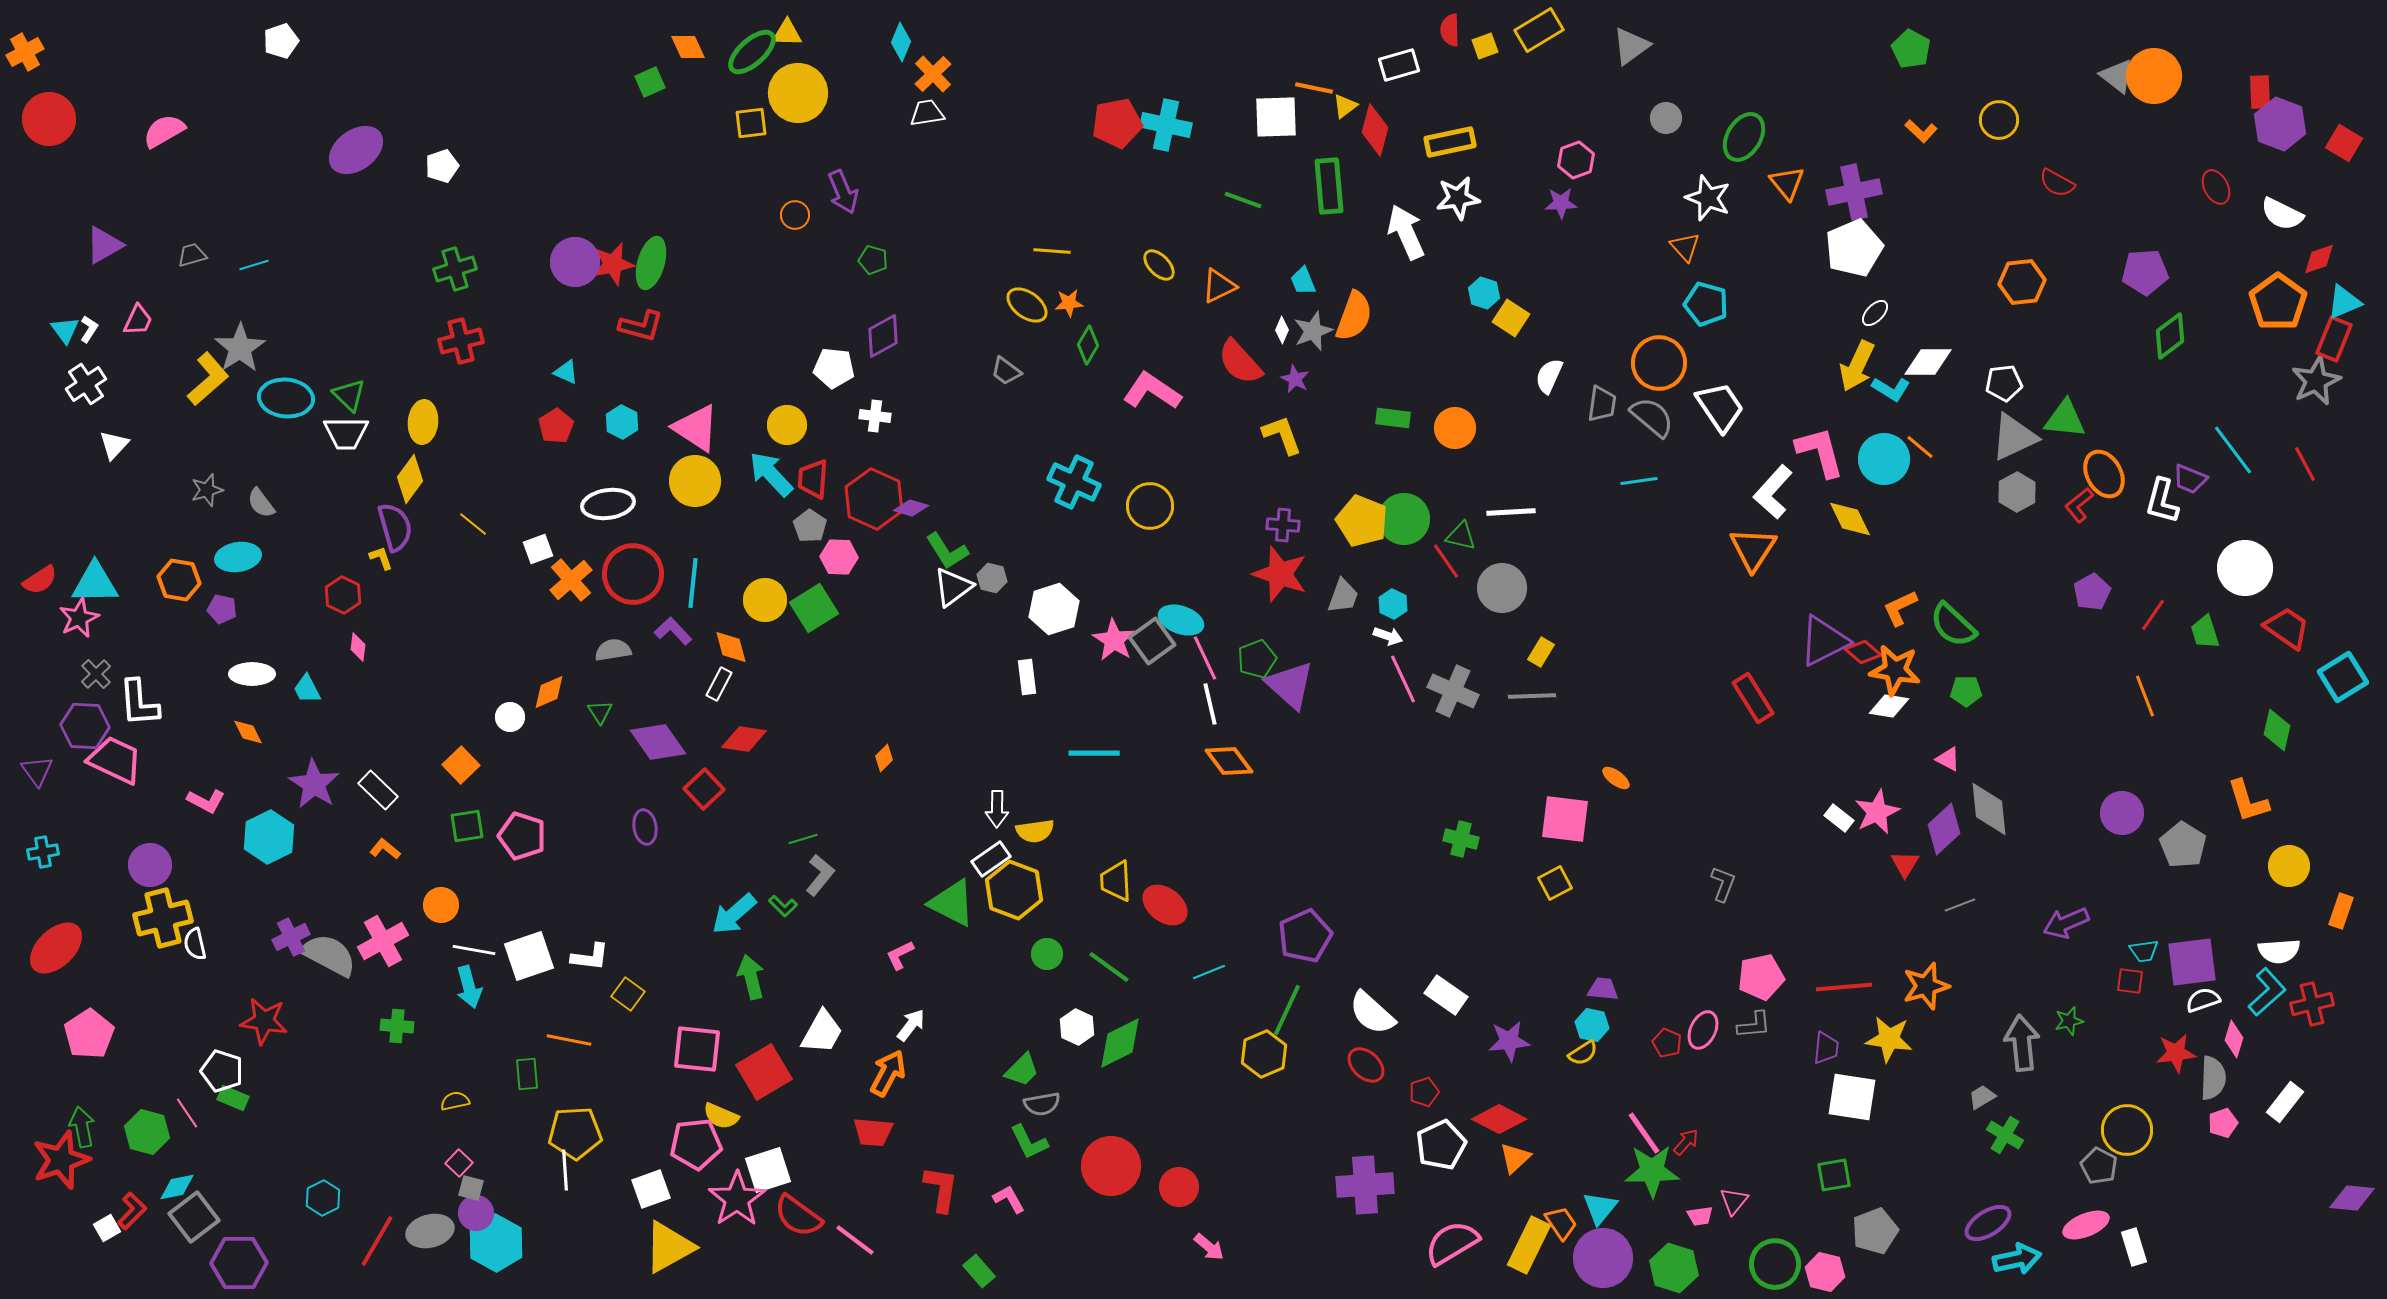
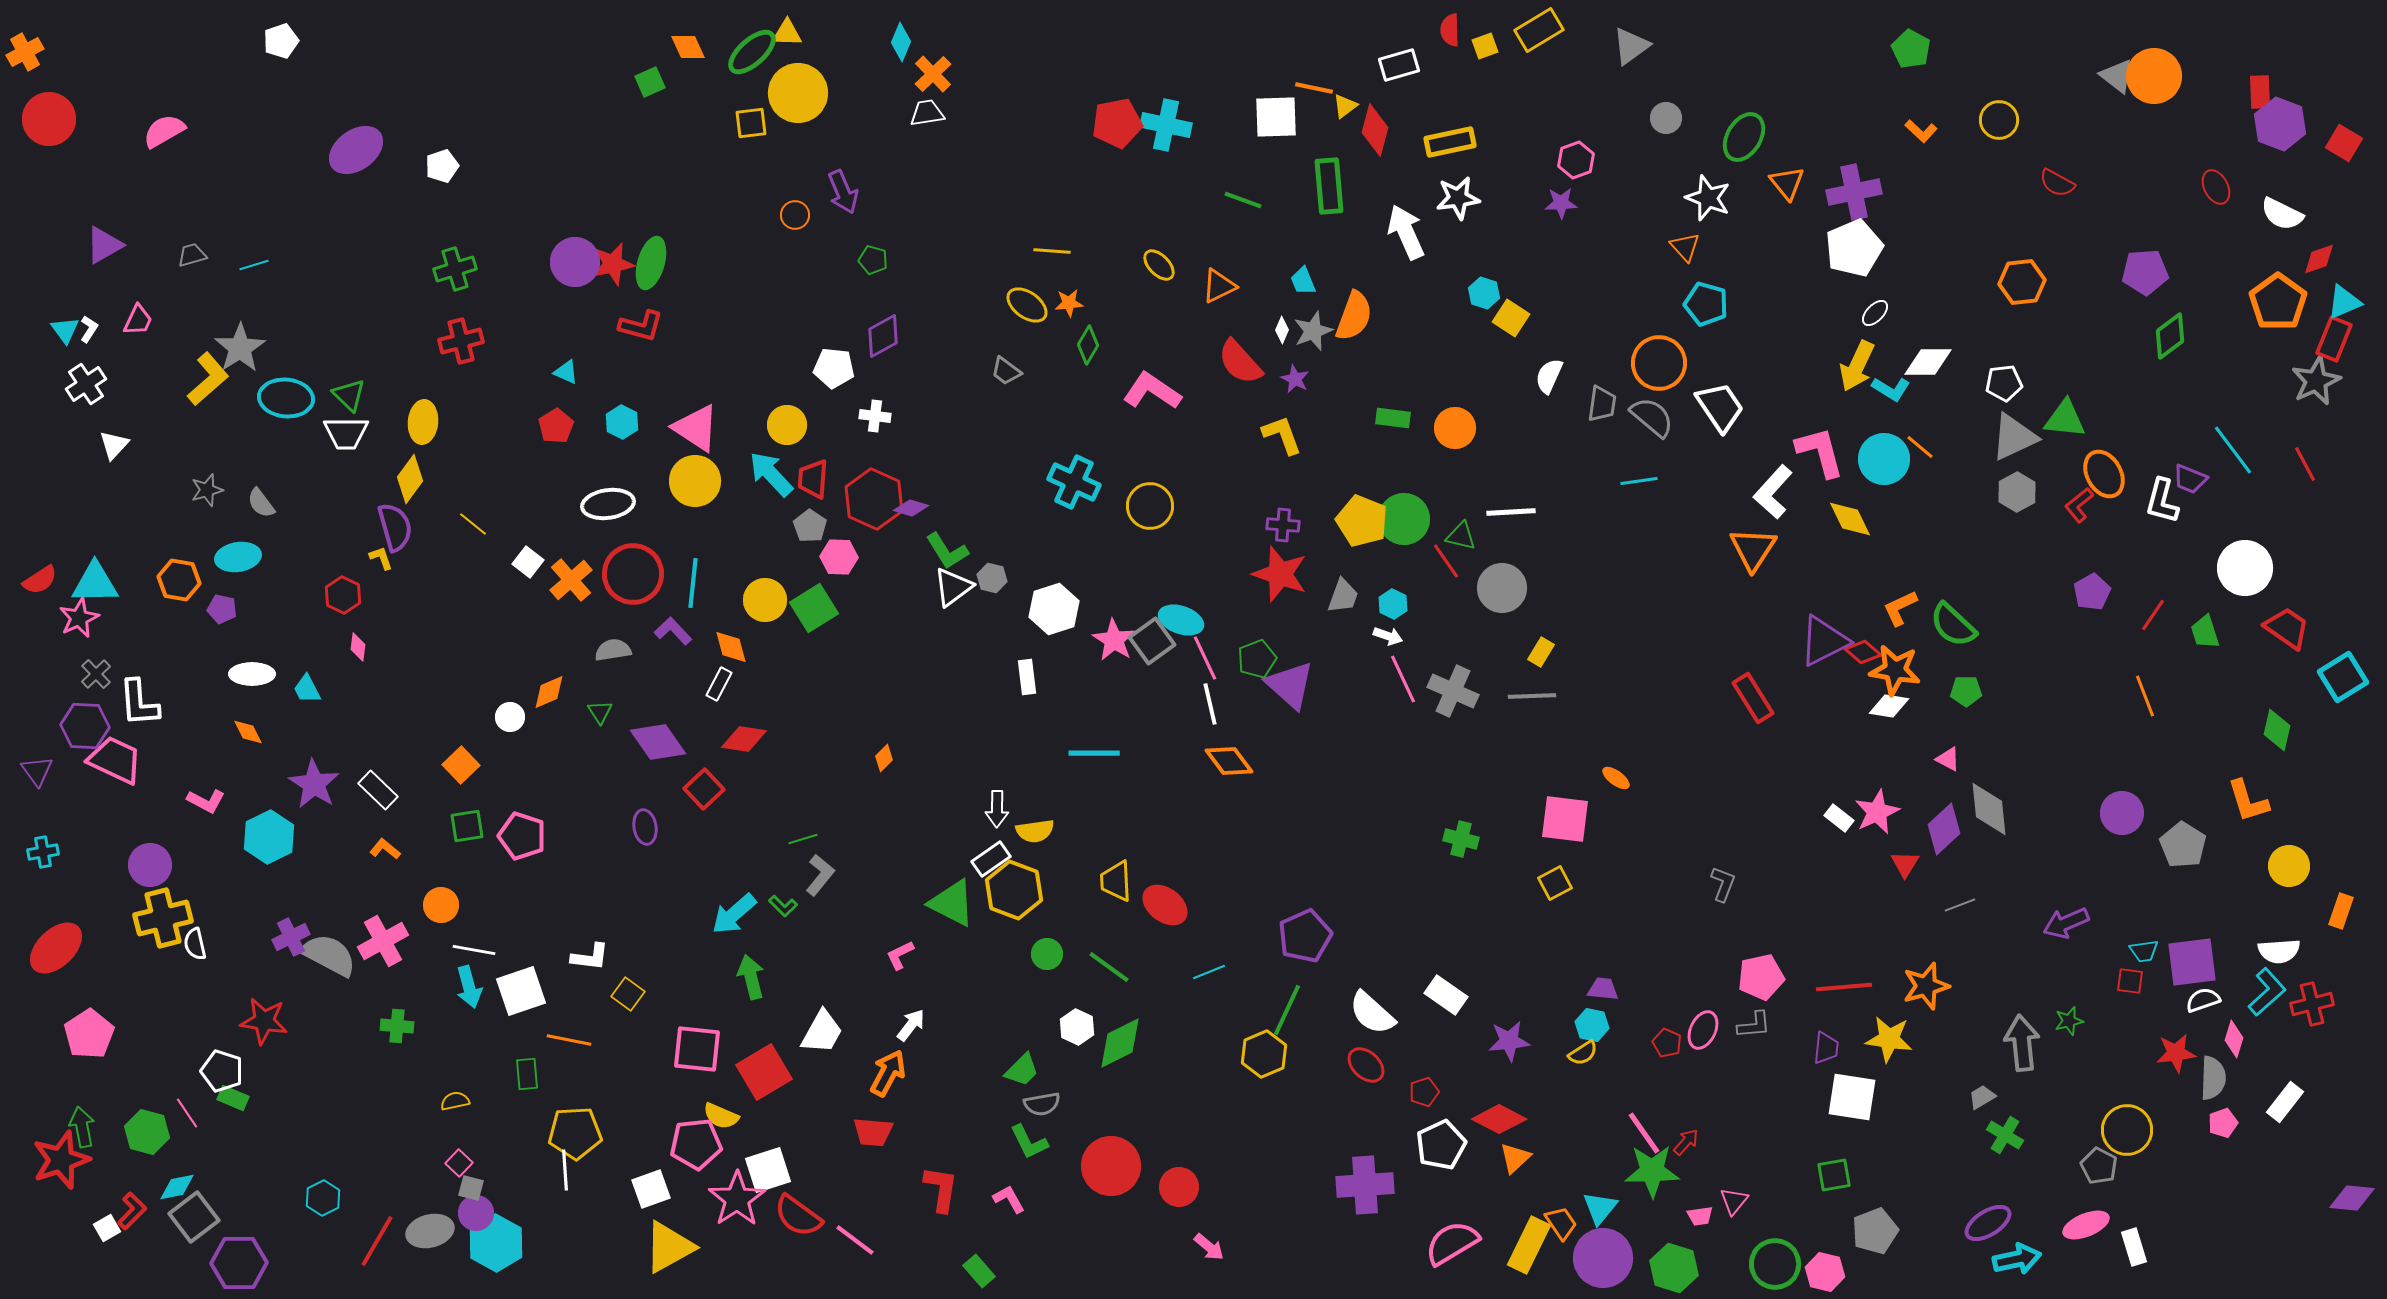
white square at (538, 549): moved 10 px left, 13 px down; rotated 32 degrees counterclockwise
white square at (529, 956): moved 8 px left, 35 px down
